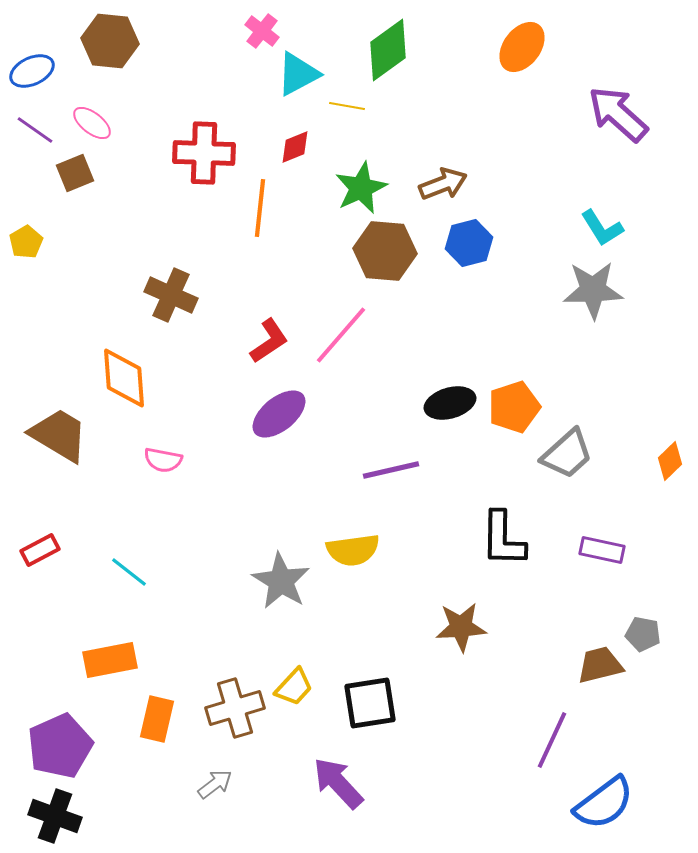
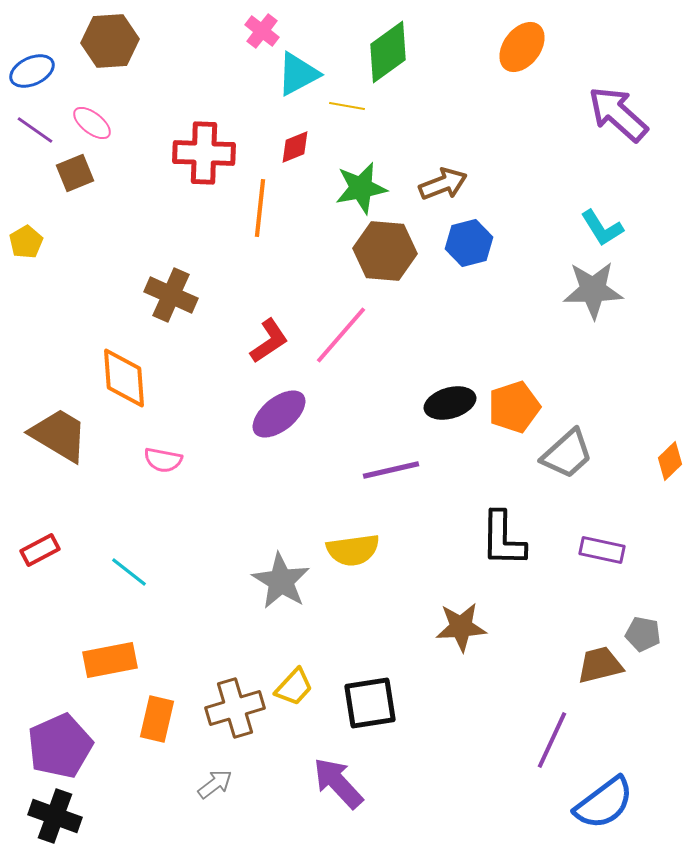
brown hexagon at (110, 41): rotated 10 degrees counterclockwise
green diamond at (388, 50): moved 2 px down
green star at (361, 188): rotated 14 degrees clockwise
